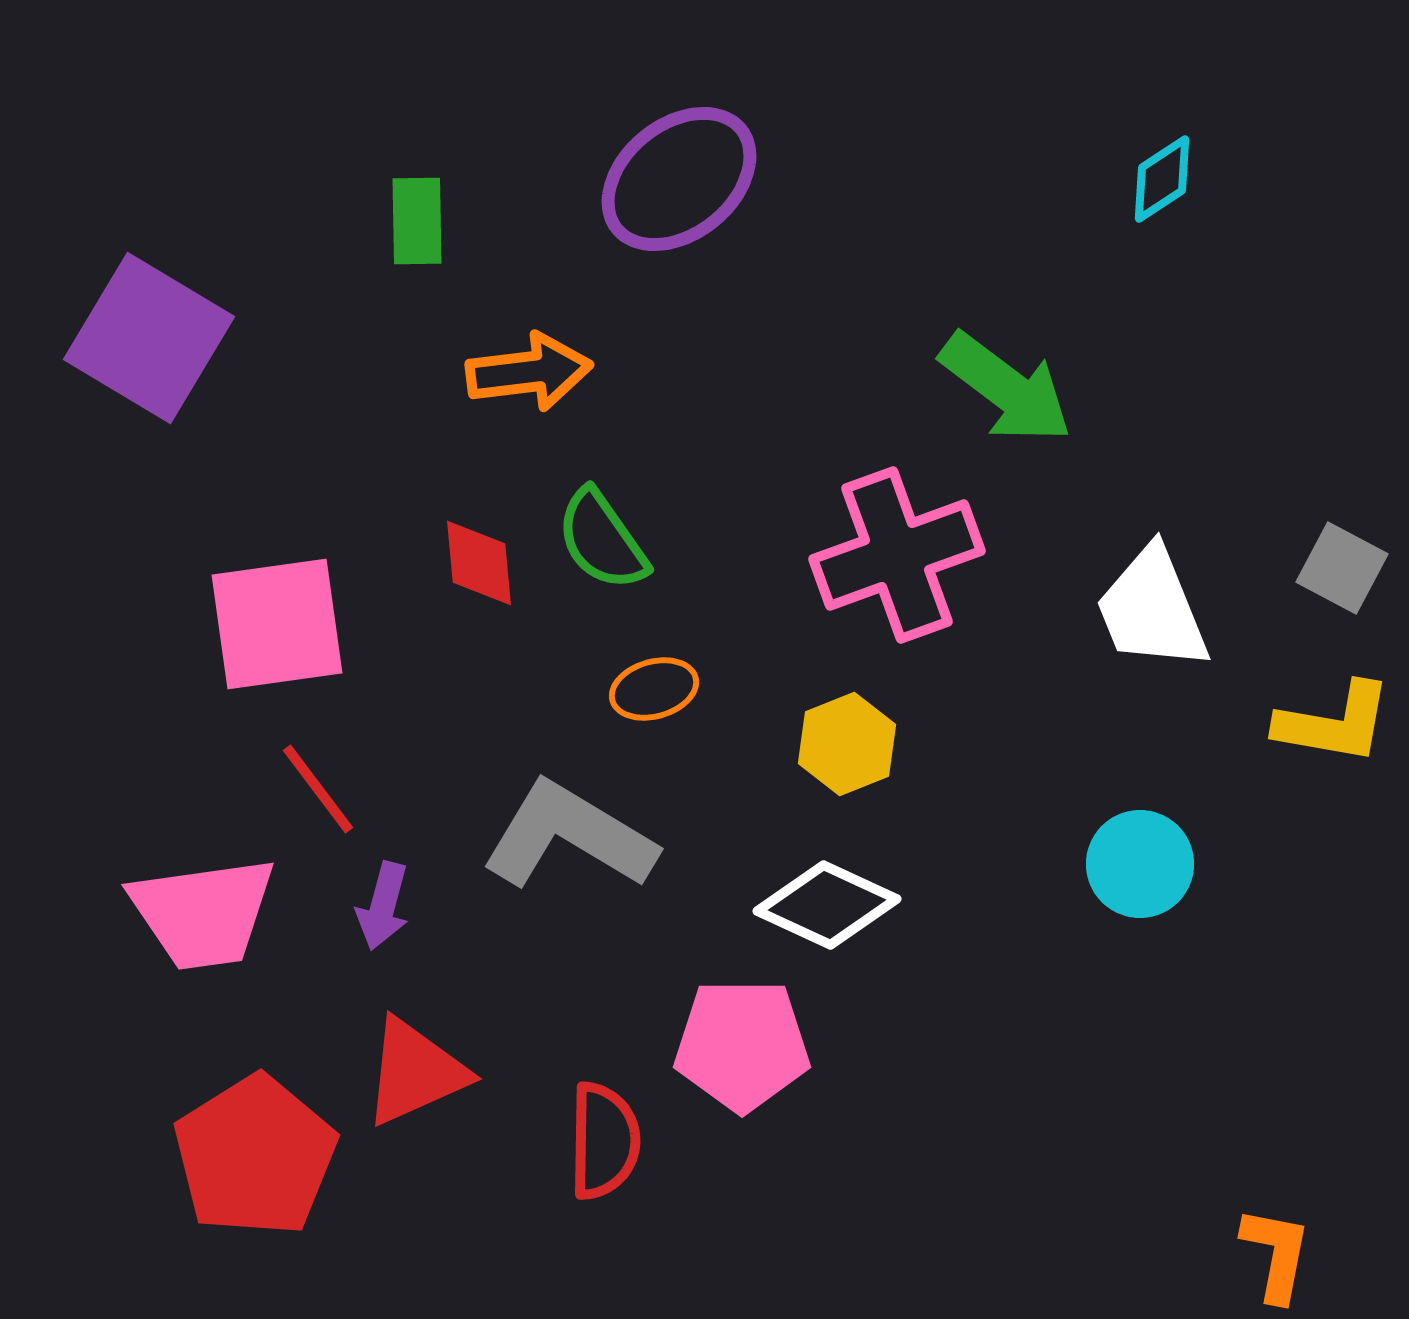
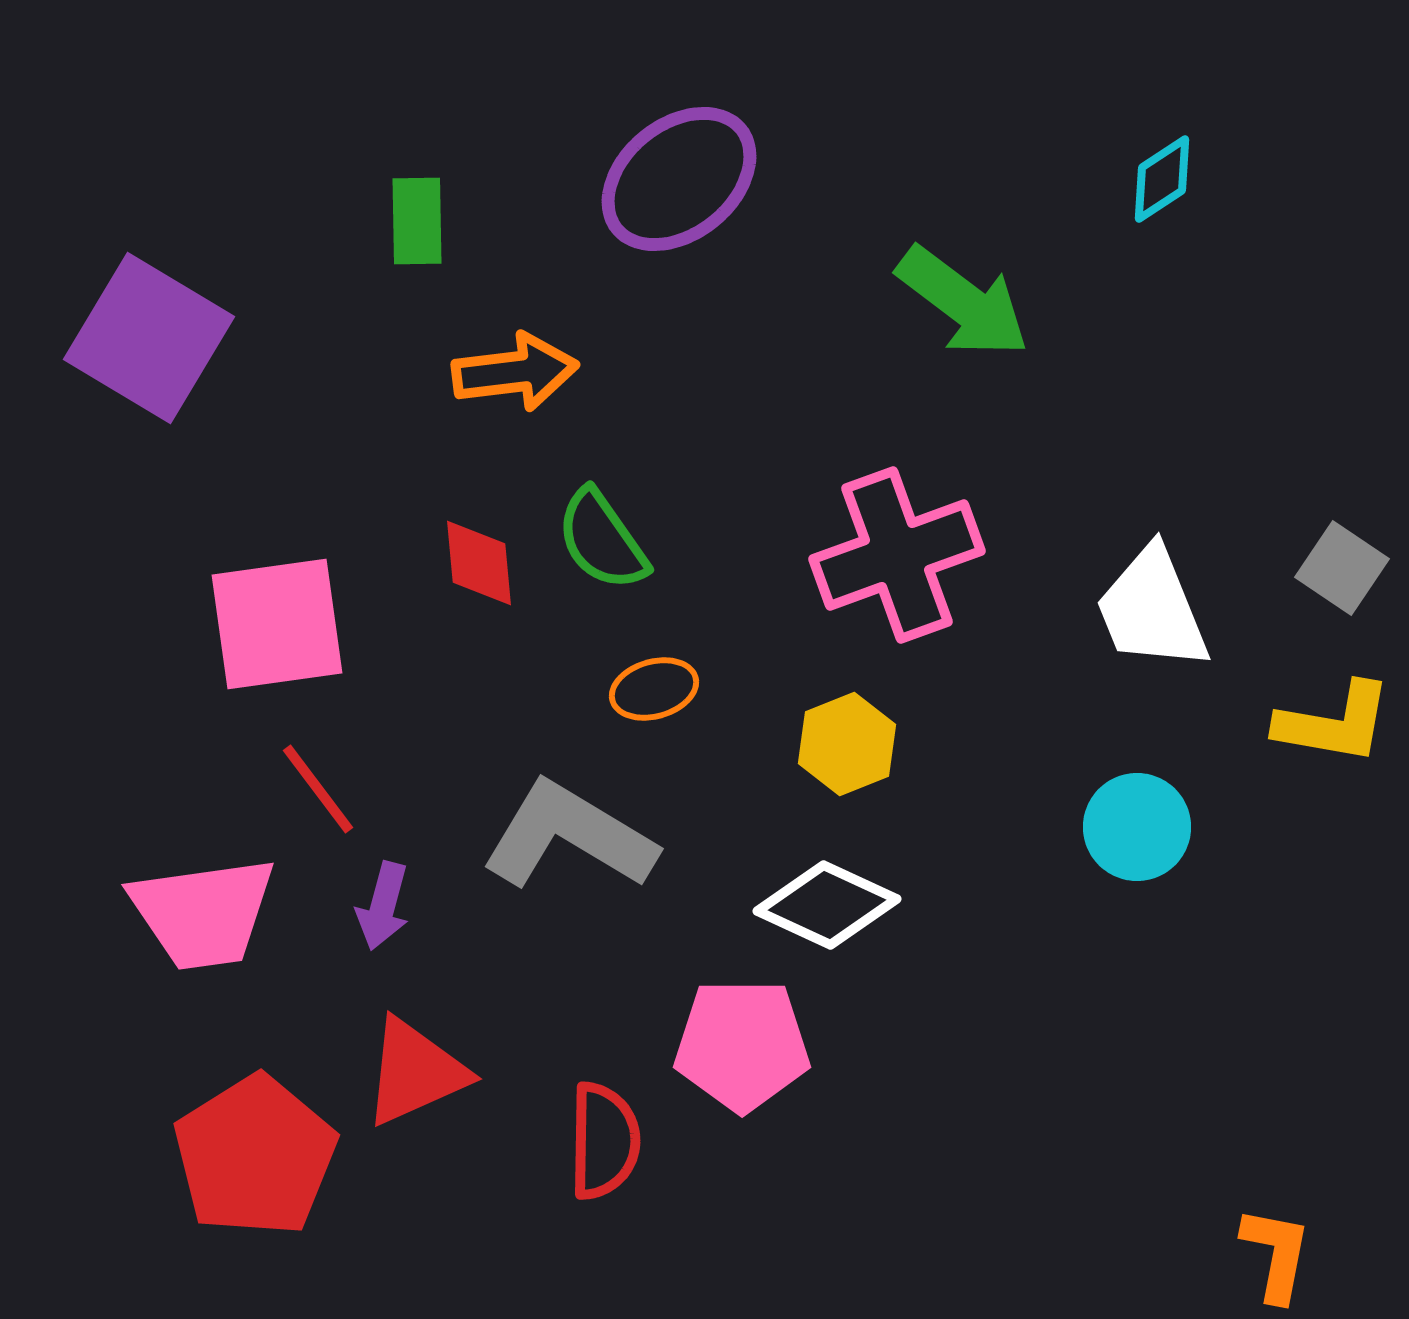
orange arrow: moved 14 px left
green arrow: moved 43 px left, 86 px up
gray square: rotated 6 degrees clockwise
cyan circle: moved 3 px left, 37 px up
